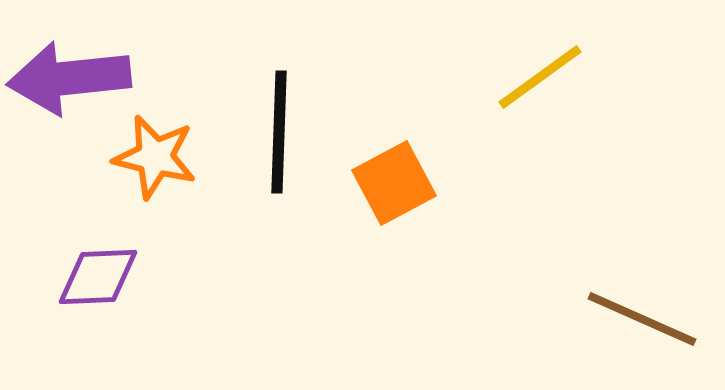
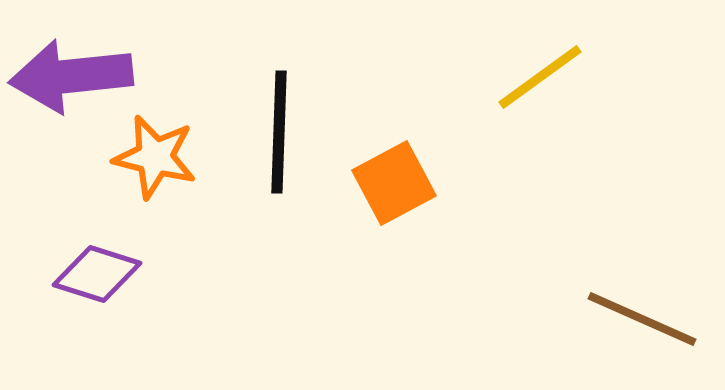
purple arrow: moved 2 px right, 2 px up
purple diamond: moved 1 px left, 3 px up; rotated 20 degrees clockwise
